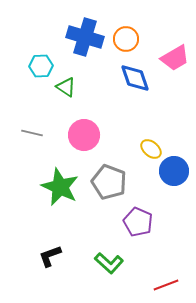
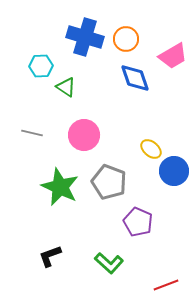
pink trapezoid: moved 2 px left, 2 px up
